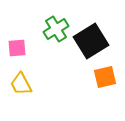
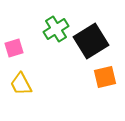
pink square: moved 3 px left; rotated 12 degrees counterclockwise
